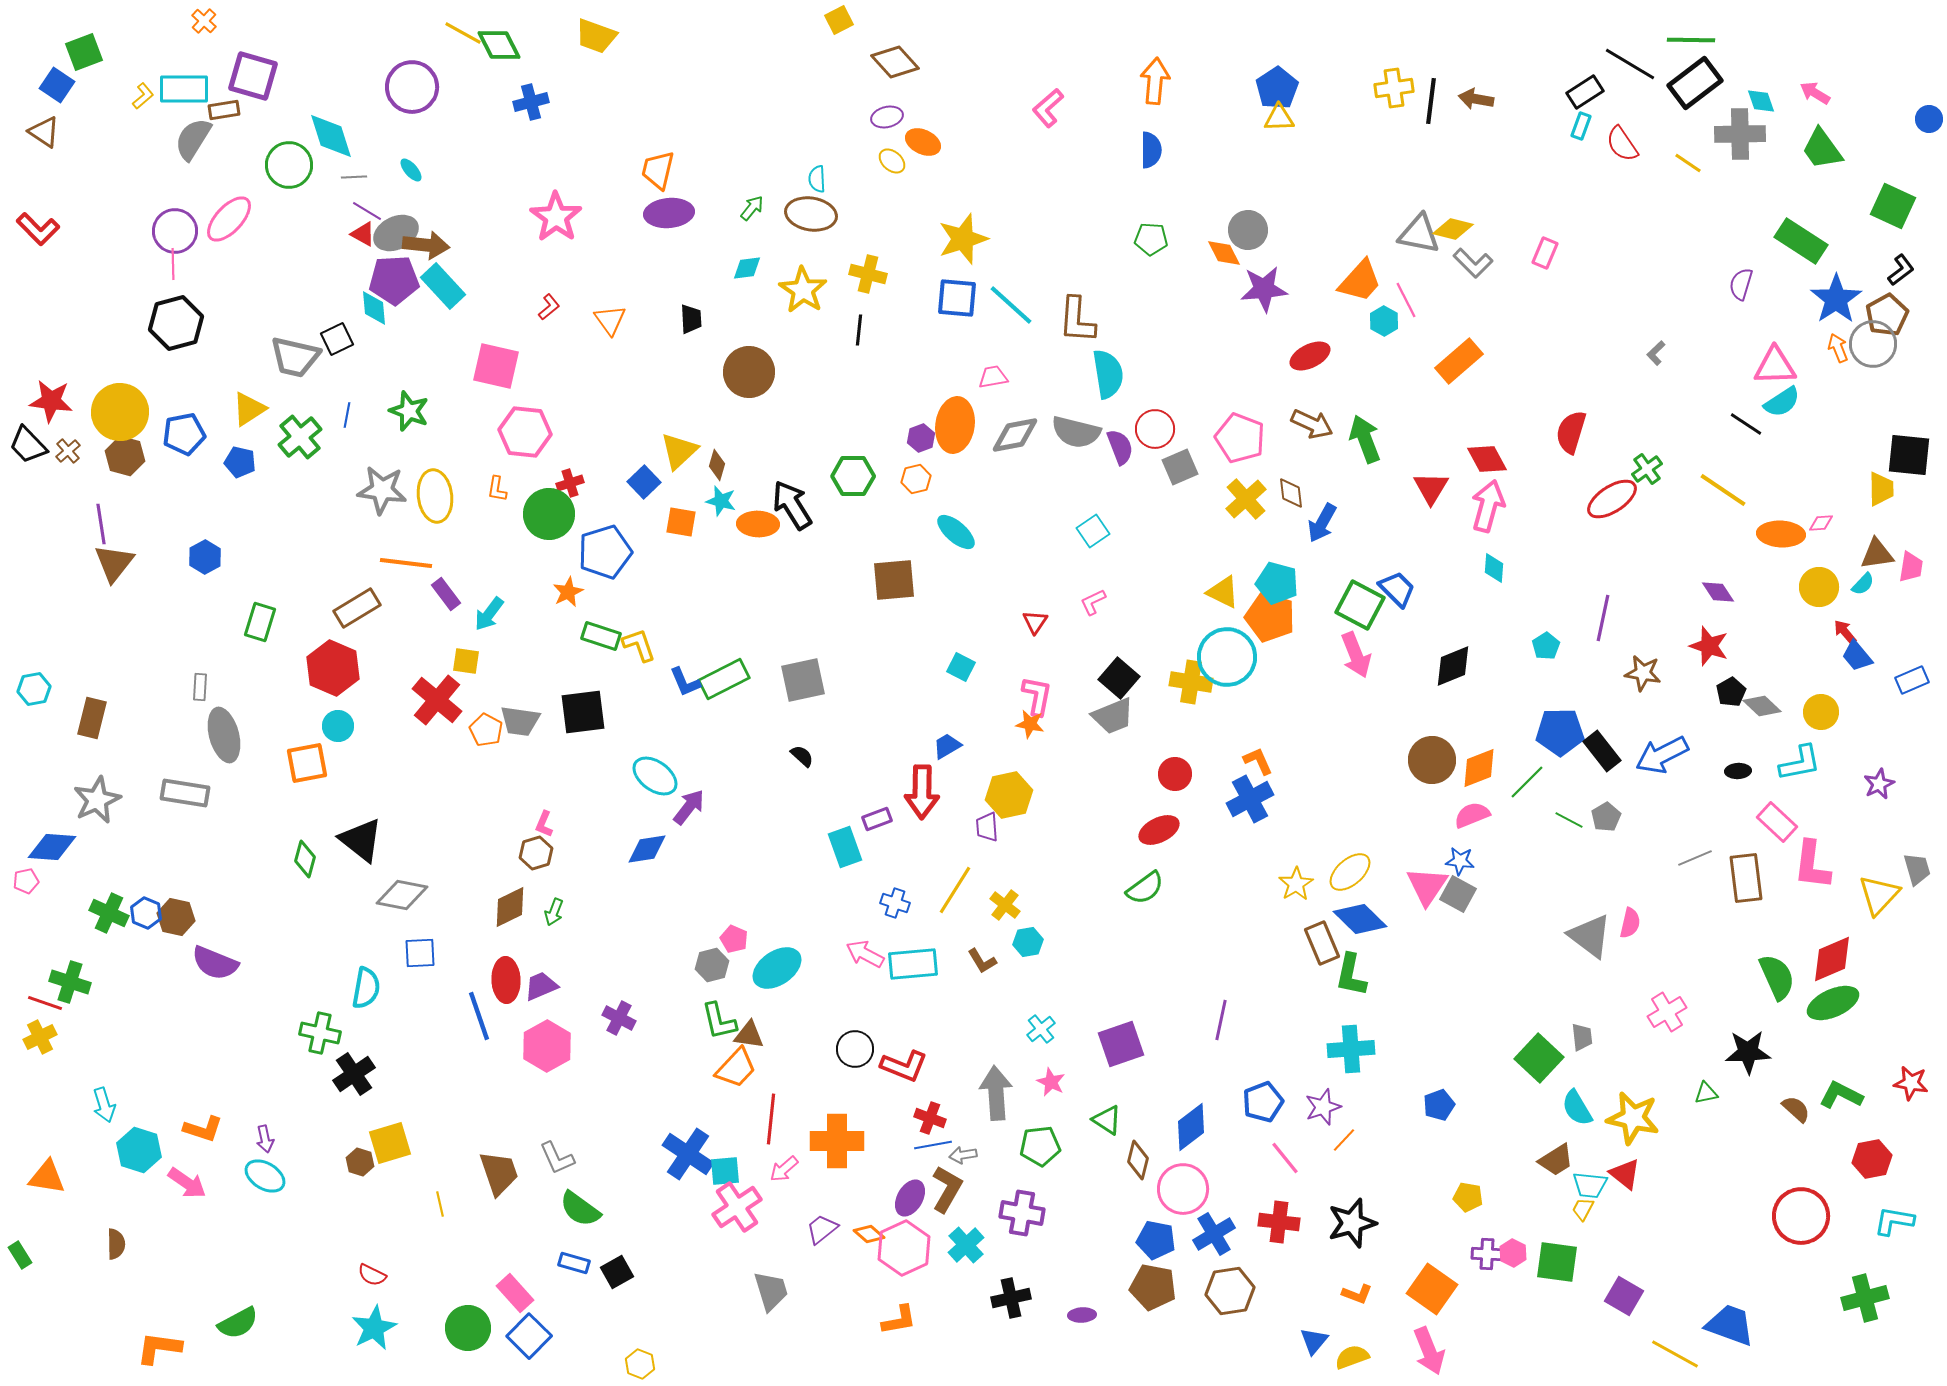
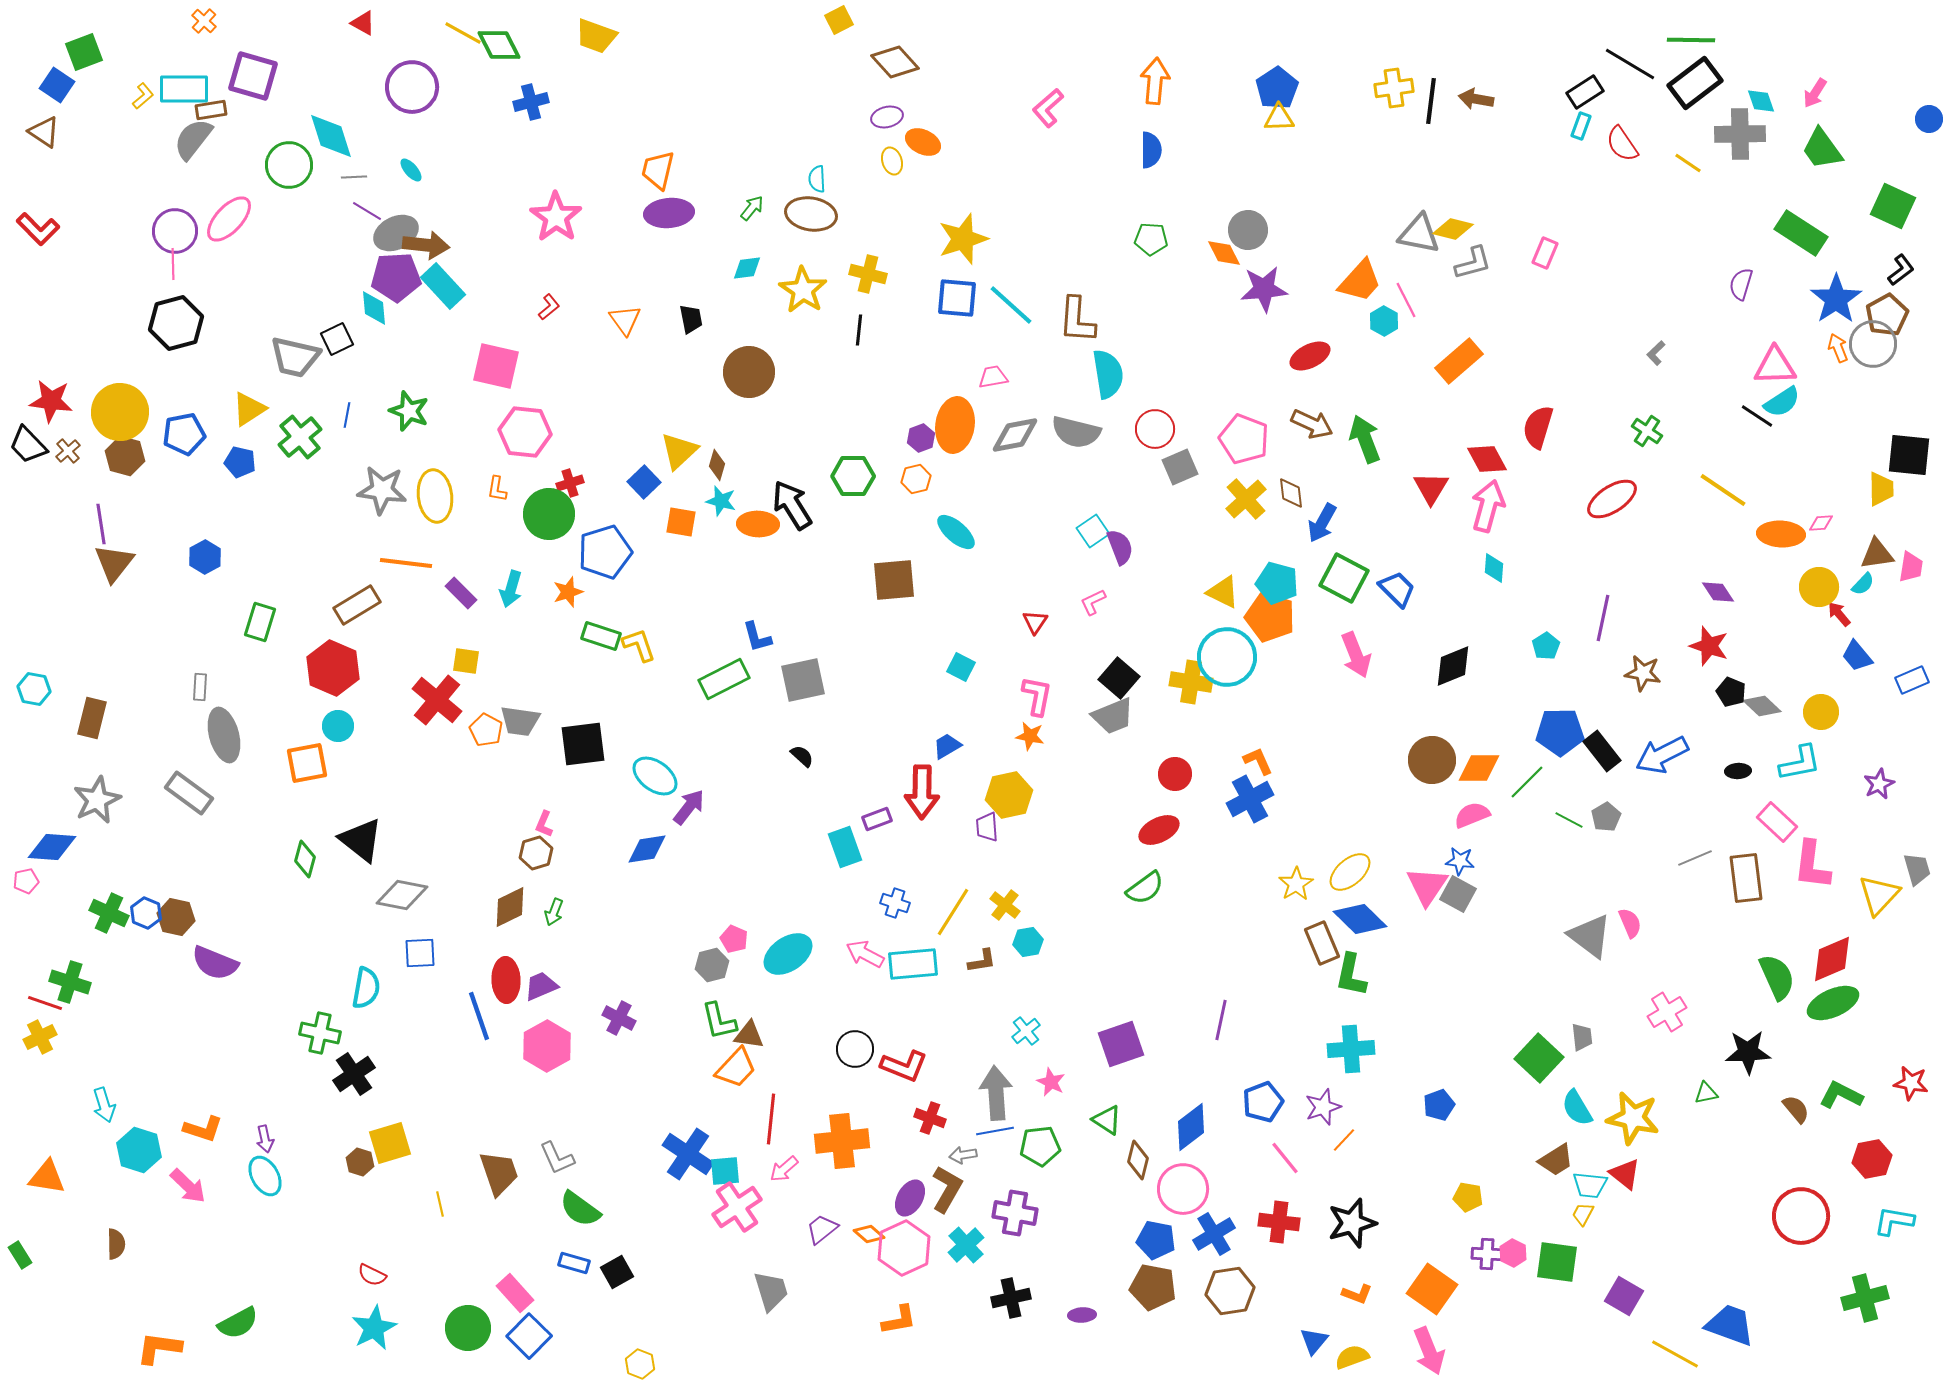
pink arrow at (1815, 93): rotated 88 degrees counterclockwise
brown rectangle at (224, 110): moved 13 px left
gray semicircle at (193, 139): rotated 6 degrees clockwise
yellow ellipse at (892, 161): rotated 32 degrees clockwise
red triangle at (363, 234): moved 211 px up
green rectangle at (1801, 241): moved 8 px up
gray L-shape at (1473, 263): rotated 60 degrees counterclockwise
purple pentagon at (394, 280): moved 2 px right, 3 px up
black trapezoid at (691, 319): rotated 8 degrees counterclockwise
orange triangle at (610, 320): moved 15 px right
black line at (1746, 424): moved 11 px right, 8 px up
red semicircle at (1571, 432): moved 33 px left, 5 px up
pink pentagon at (1240, 438): moved 4 px right, 1 px down
purple semicircle at (1120, 447): moved 100 px down
green cross at (1647, 469): moved 38 px up; rotated 20 degrees counterclockwise
orange star at (568, 592): rotated 8 degrees clockwise
purple rectangle at (446, 594): moved 15 px right, 1 px up; rotated 8 degrees counterclockwise
green square at (1360, 605): moved 16 px left, 27 px up
brown rectangle at (357, 608): moved 3 px up
cyan arrow at (489, 614): moved 22 px right, 25 px up; rotated 21 degrees counterclockwise
red arrow at (1845, 632): moved 6 px left, 18 px up
blue L-shape at (685, 682): moved 72 px right, 45 px up; rotated 8 degrees clockwise
cyan hexagon at (34, 689): rotated 20 degrees clockwise
black pentagon at (1731, 692): rotated 20 degrees counterclockwise
black square at (583, 712): moved 32 px down
orange star at (1030, 724): moved 12 px down
orange diamond at (1479, 768): rotated 21 degrees clockwise
gray rectangle at (185, 793): moved 4 px right; rotated 27 degrees clockwise
yellow line at (955, 890): moved 2 px left, 22 px down
pink semicircle at (1630, 923): rotated 36 degrees counterclockwise
brown L-shape at (982, 961): rotated 68 degrees counterclockwise
cyan ellipse at (777, 968): moved 11 px right, 14 px up
cyan cross at (1041, 1029): moved 15 px left, 2 px down
brown semicircle at (1796, 1109): rotated 8 degrees clockwise
orange cross at (837, 1141): moved 5 px right; rotated 6 degrees counterclockwise
blue line at (933, 1145): moved 62 px right, 14 px up
cyan ellipse at (265, 1176): rotated 30 degrees clockwise
pink arrow at (187, 1183): moved 1 px right, 3 px down; rotated 9 degrees clockwise
yellow trapezoid at (1583, 1209): moved 5 px down
purple cross at (1022, 1213): moved 7 px left
